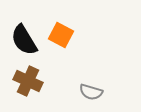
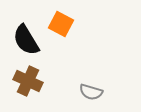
orange square: moved 11 px up
black semicircle: moved 2 px right
